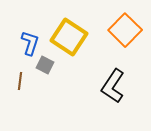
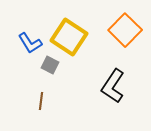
blue L-shape: rotated 130 degrees clockwise
gray square: moved 5 px right
brown line: moved 21 px right, 20 px down
